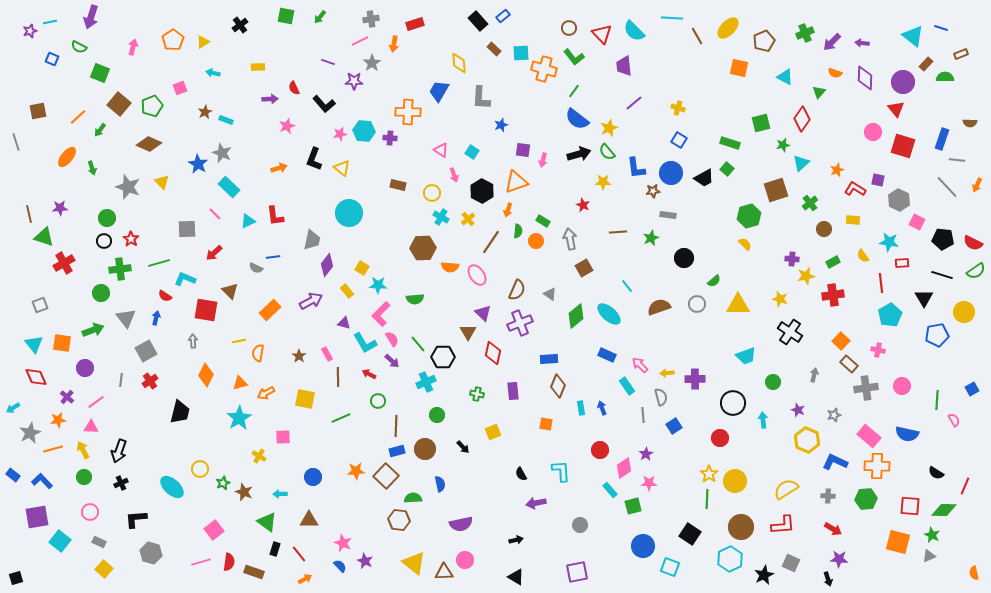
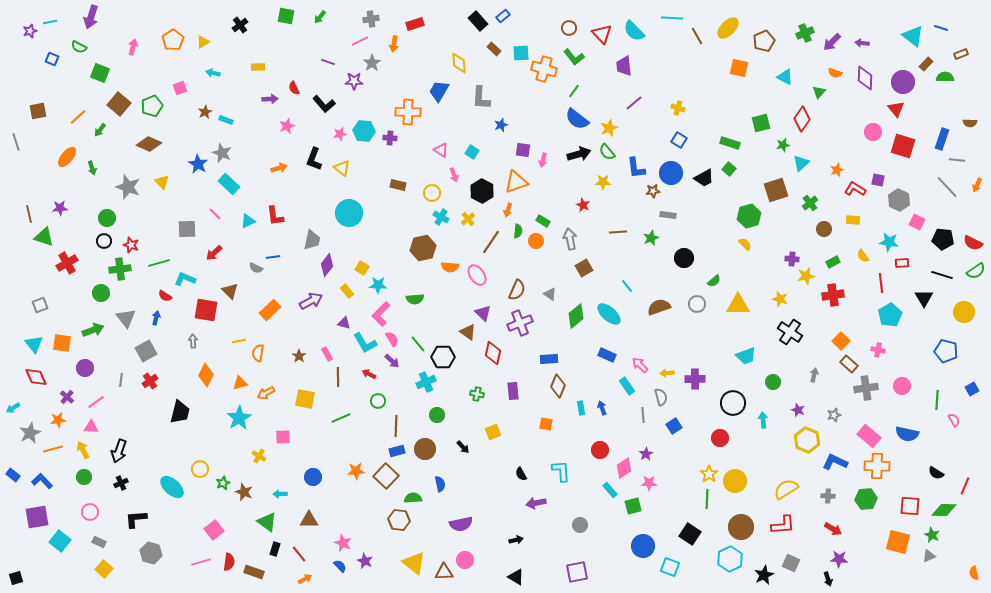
green square at (727, 169): moved 2 px right
cyan rectangle at (229, 187): moved 3 px up
red star at (131, 239): moved 6 px down; rotated 14 degrees counterclockwise
brown hexagon at (423, 248): rotated 10 degrees counterclockwise
red cross at (64, 263): moved 3 px right
brown triangle at (468, 332): rotated 24 degrees counterclockwise
blue pentagon at (937, 335): moved 9 px right, 16 px down; rotated 25 degrees clockwise
